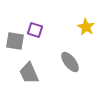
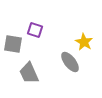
yellow star: moved 2 px left, 15 px down
gray square: moved 2 px left, 3 px down
